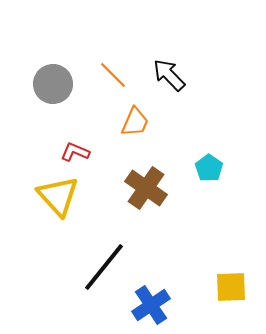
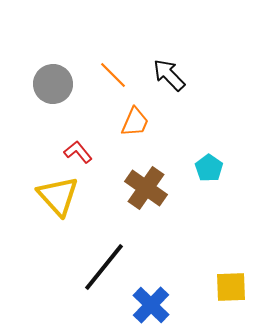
red L-shape: moved 3 px right; rotated 28 degrees clockwise
blue cross: rotated 12 degrees counterclockwise
